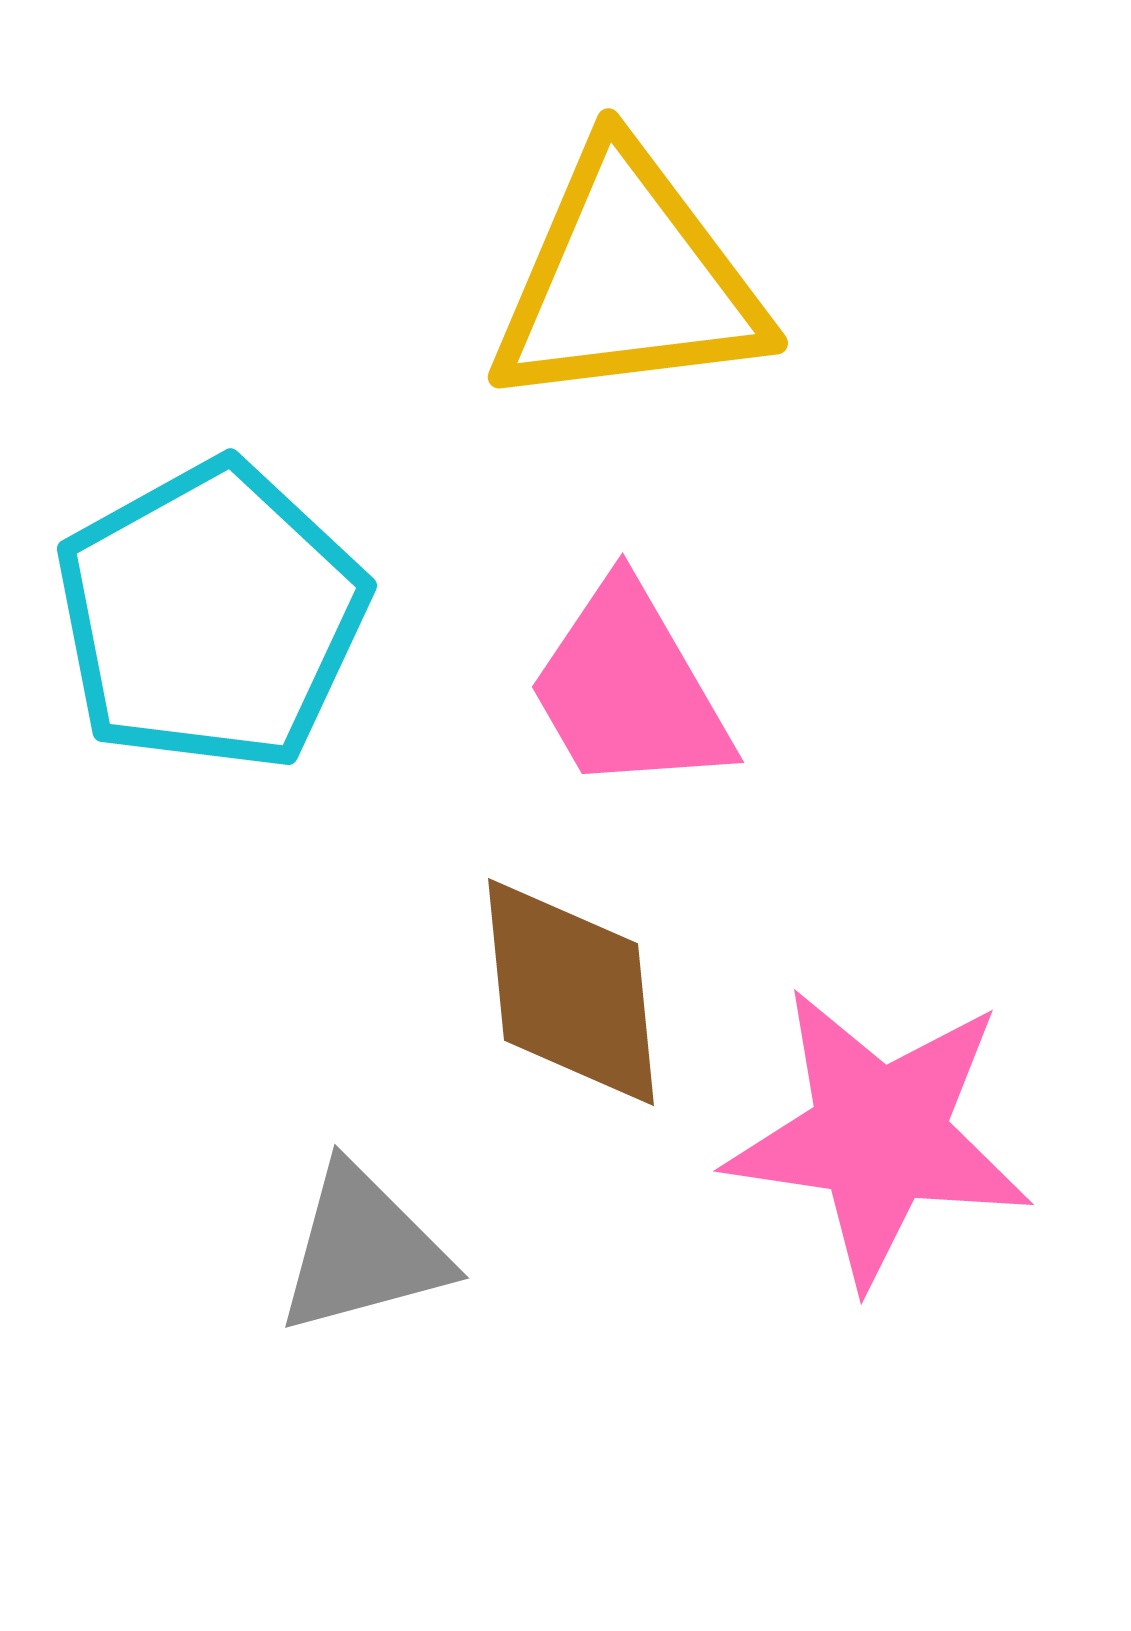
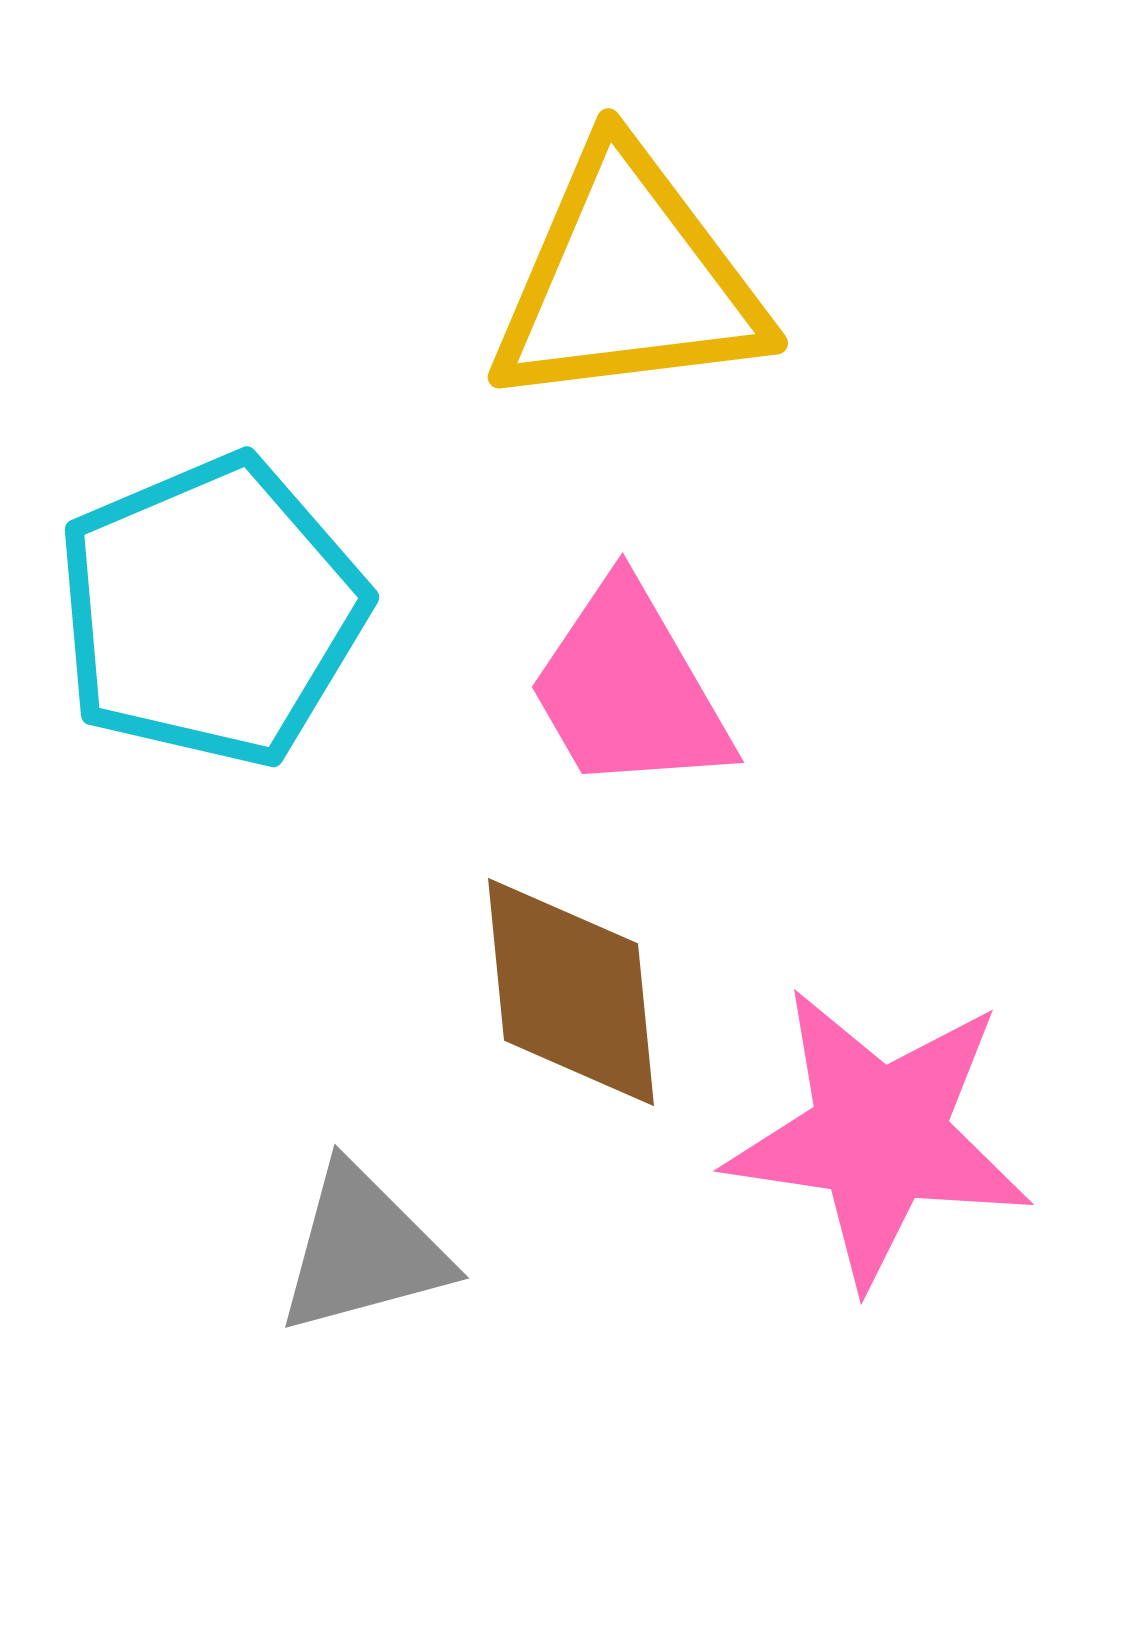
cyan pentagon: moved 5 px up; rotated 6 degrees clockwise
